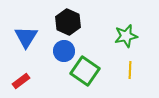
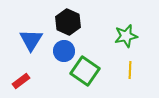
blue triangle: moved 5 px right, 3 px down
